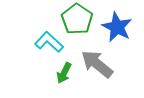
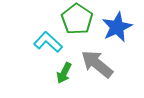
blue star: rotated 20 degrees clockwise
cyan L-shape: moved 1 px left
